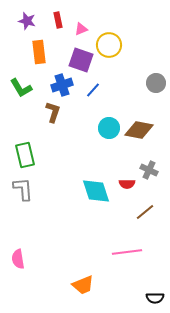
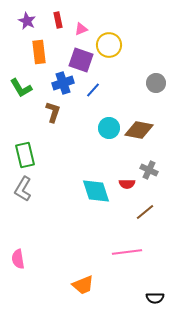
purple star: rotated 12 degrees clockwise
blue cross: moved 1 px right, 2 px up
gray L-shape: rotated 145 degrees counterclockwise
